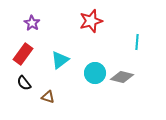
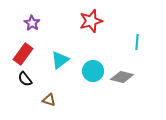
cyan circle: moved 2 px left, 2 px up
black semicircle: moved 1 px right, 4 px up
brown triangle: moved 1 px right, 3 px down
